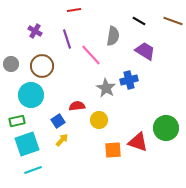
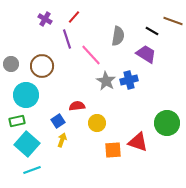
red line: moved 7 px down; rotated 40 degrees counterclockwise
black line: moved 13 px right, 10 px down
purple cross: moved 10 px right, 12 px up
gray semicircle: moved 5 px right
purple trapezoid: moved 1 px right, 3 px down
gray star: moved 7 px up
cyan circle: moved 5 px left
yellow circle: moved 2 px left, 3 px down
green circle: moved 1 px right, 5 px up
yellow arrow: rotated 24 degrees counterclockwise
cyan square: rotated 30 degrees counterclockwise
cyan line: moved 1 px left
